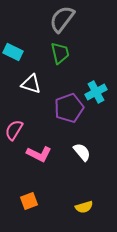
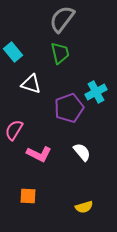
cyan rectangle: rotated 24 degrees clockwise
orange square: moved 1 px left, 5 px up; rotated 24 degrees clockwise
